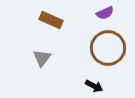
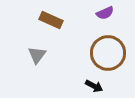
brown circle: moved 5 px down
gray triangle: moved 5 px left, 3 px up
